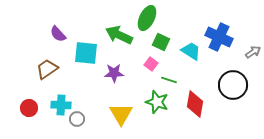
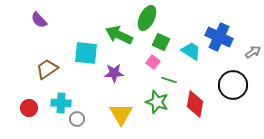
purple semicircle: moved 19 px left, 14 px up
pink square: moved 2 px right, 2 px up
cyan cross: moved 2 px up
